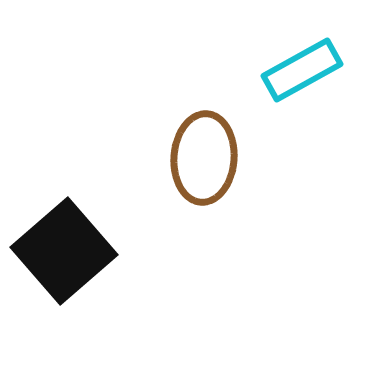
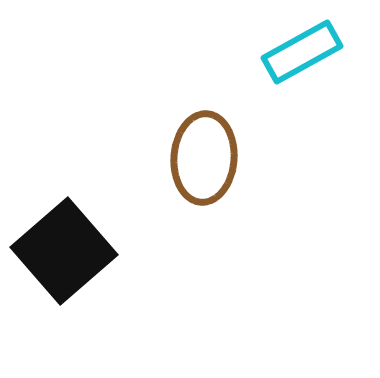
cyan rectangle: moved 18 px up
